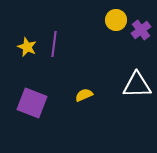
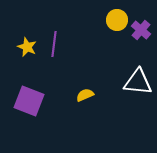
yellow circle: moved 1 px right
purple cross: rotated 12 degrees counterclockwise
white triangle: moved 1 px right, 3 px up; rotated 8 degrees clockwise
yellow semicircle: moved 1 px right
purple square: moved 3 px left, 2 px up
